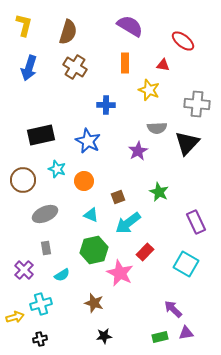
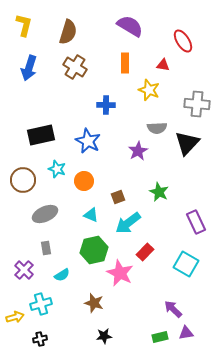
red ellipse: rotated 20 degrees clockwise
